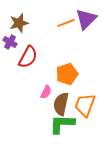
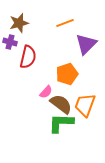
purple triangle: moved 25 px down
orange line: moved 1 px left
purple cross: rotated 16 degrees counterclockwise
red semicircle: rotated 15 degrees counterclockwise
pink semicircle: rotated 16 degrees clockwise
brown semicircle: rotated 115 degrees clockwise
green L-shape: moved 1 px left, 1 px up
